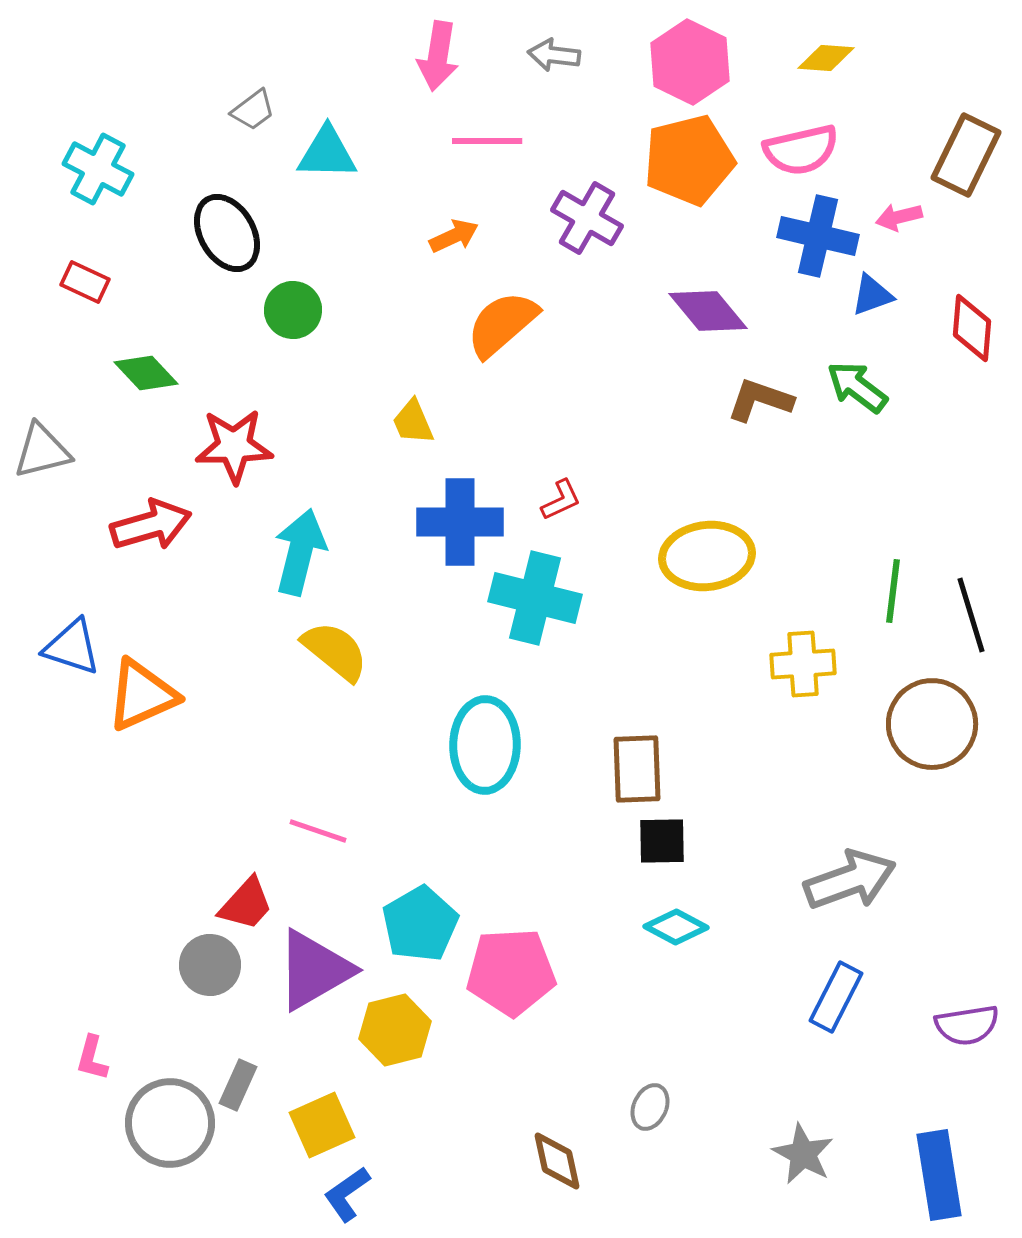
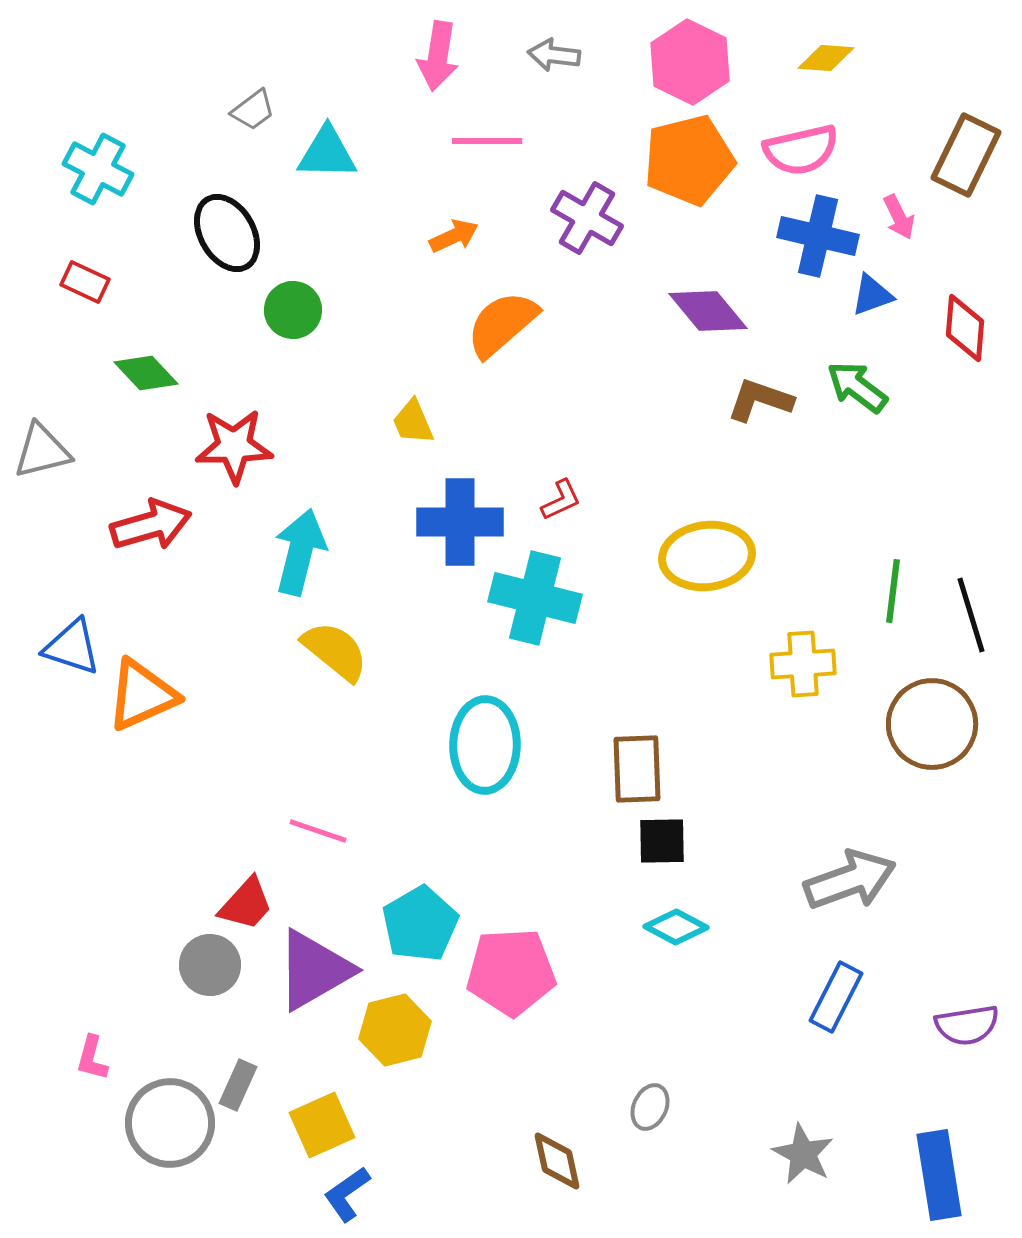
pink arrow at (899, 217): rotated 102 degrees counterclockwise
red diamond at (972, 328): moved 7 px left
